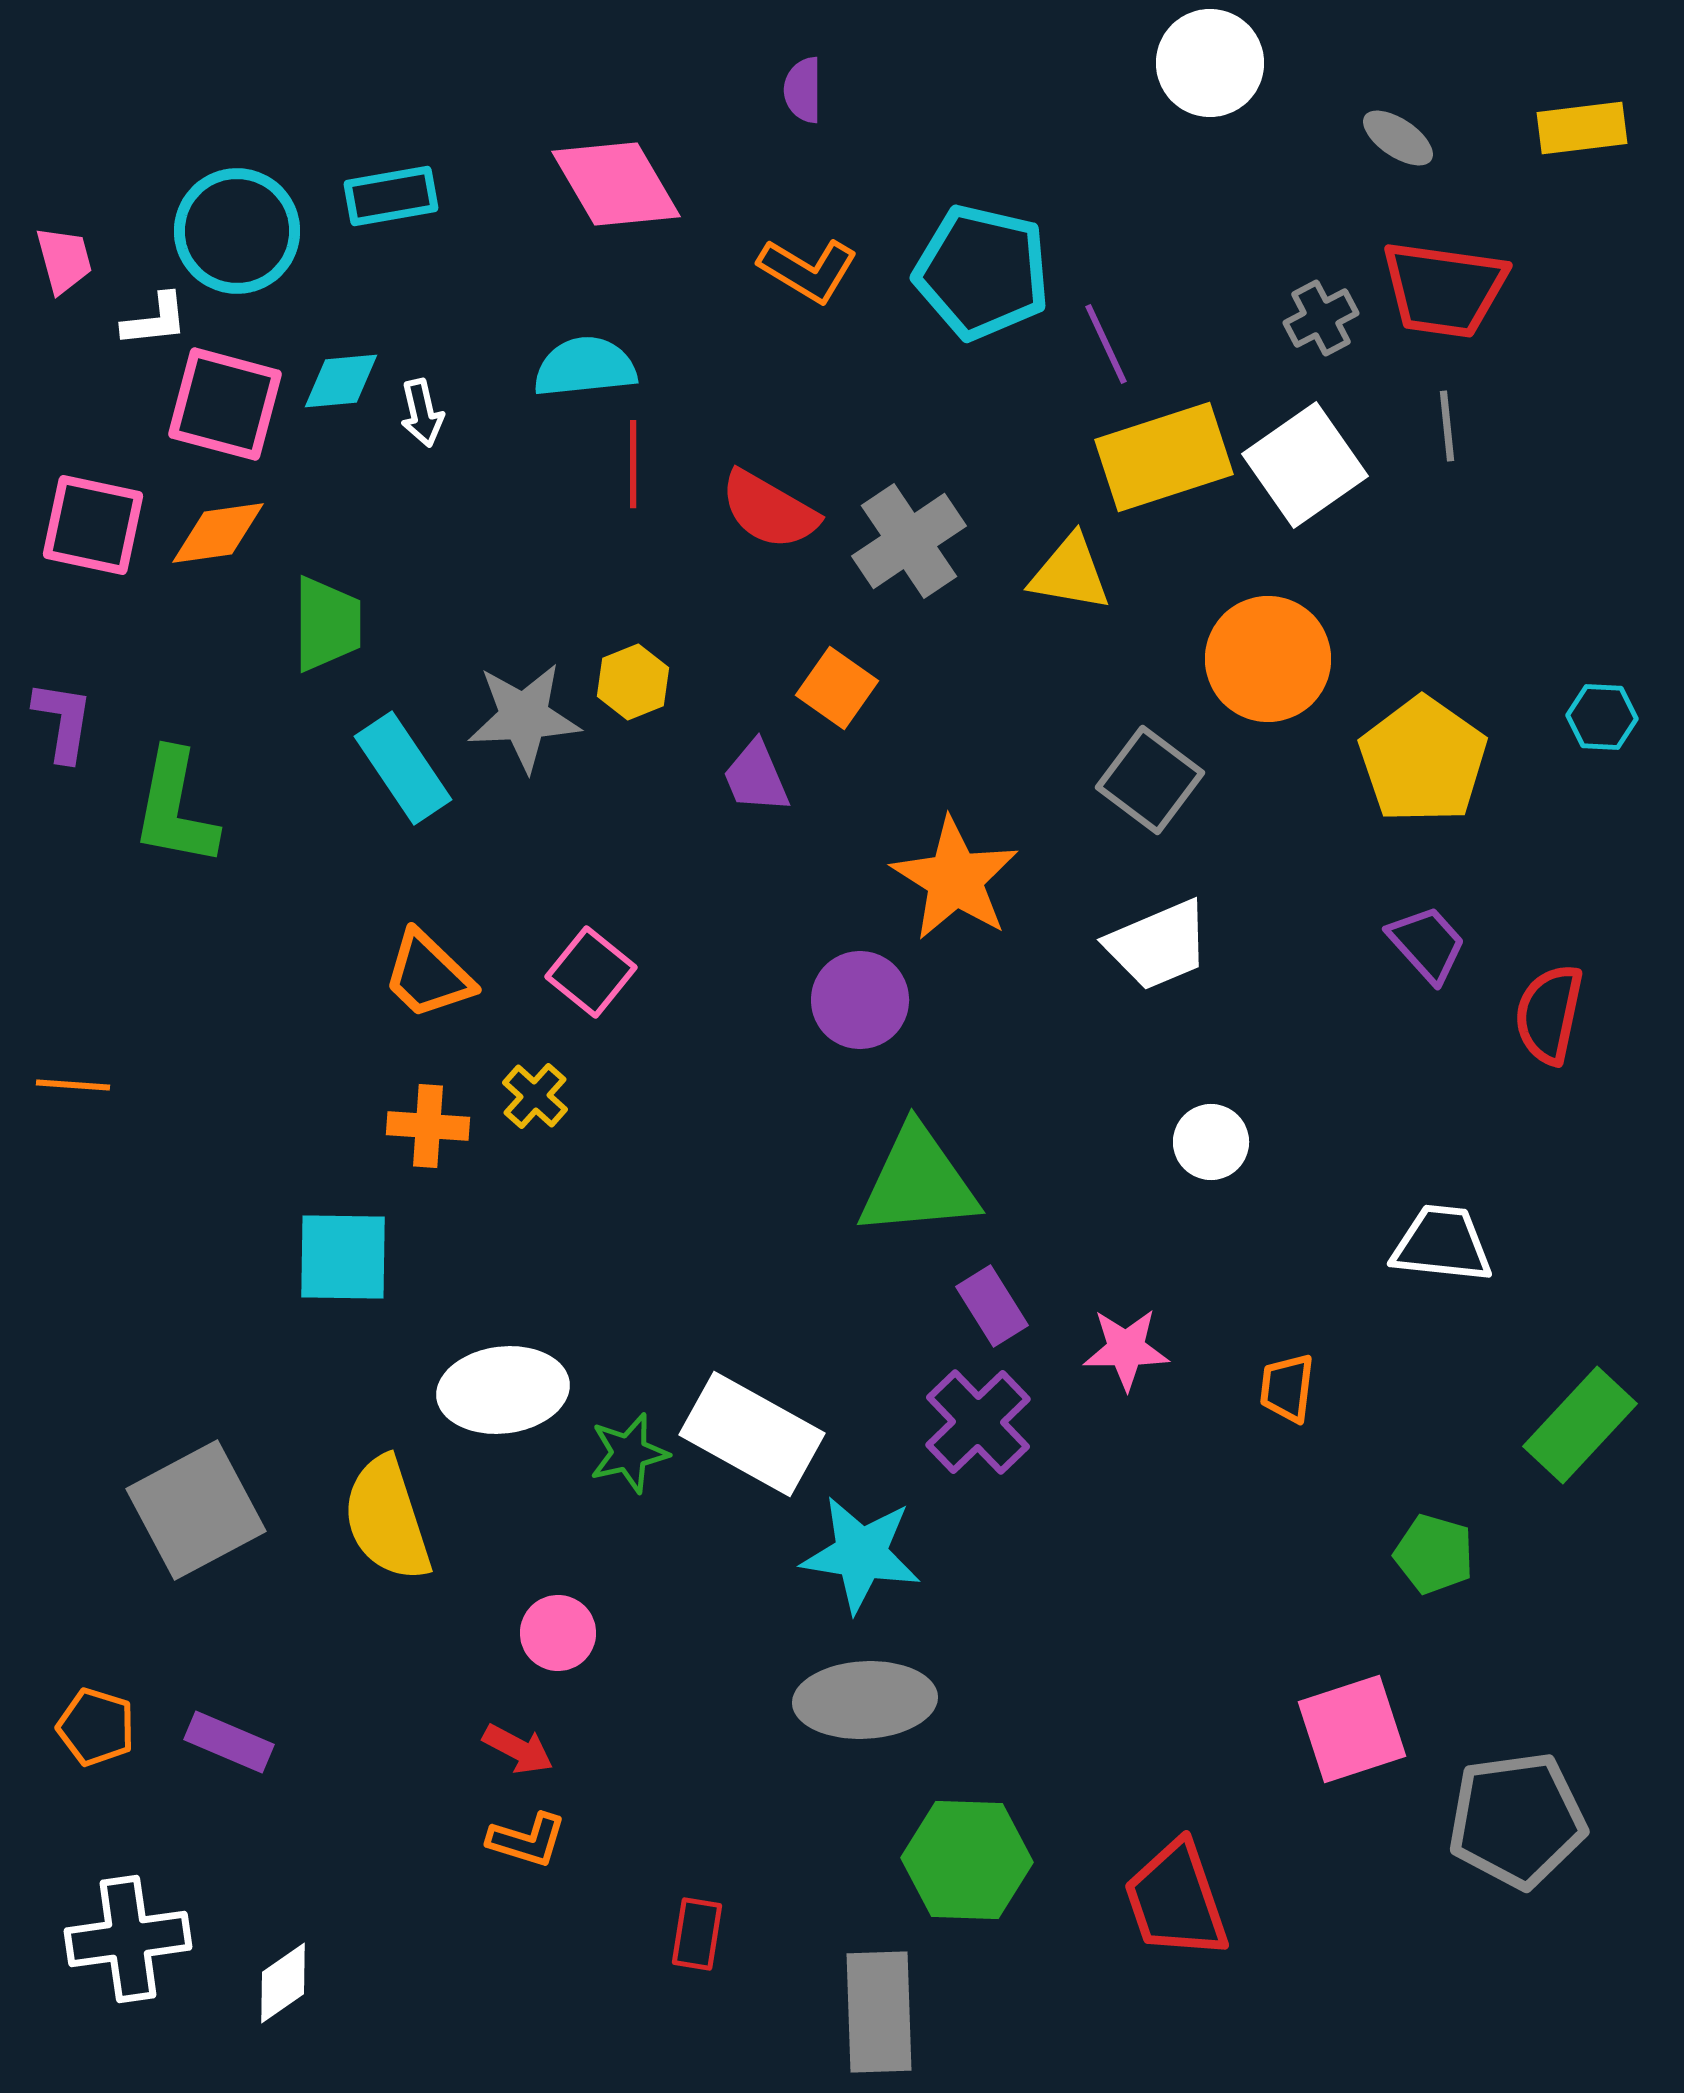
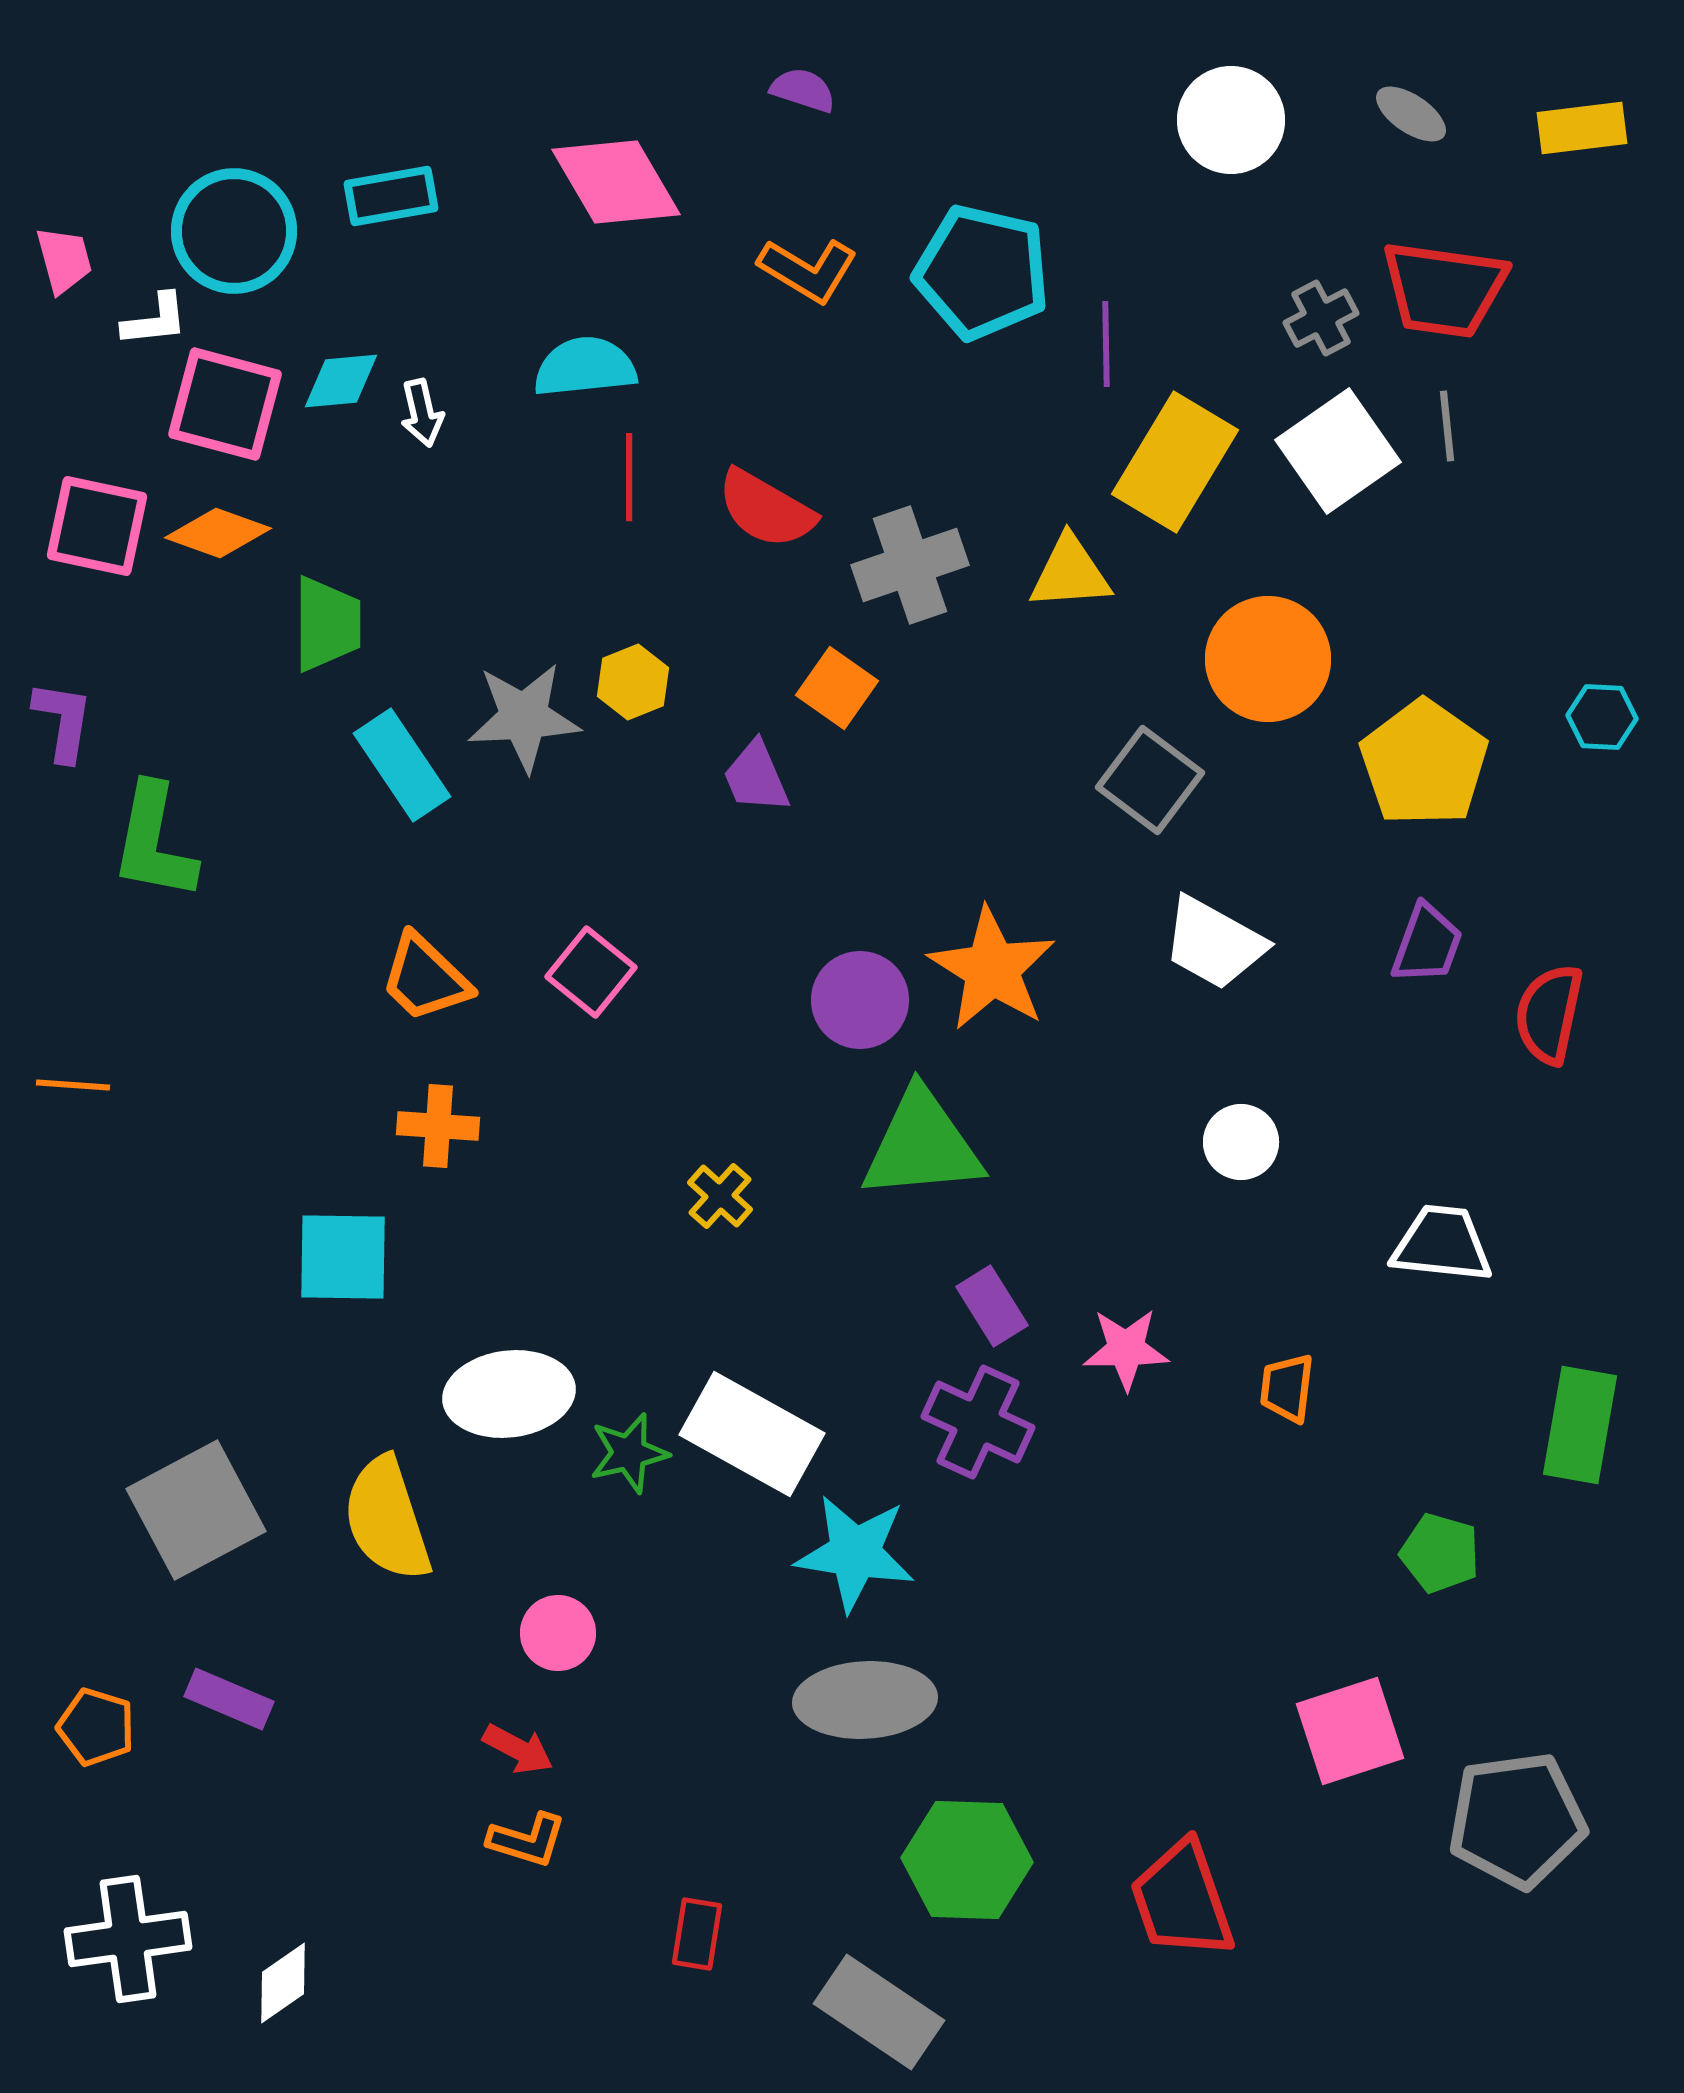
white circle at (1210, 63): moved 21 px right, 57 px down
purple semicircle at (803, 90): rotated 108 degrees clockwise
gray ellipse at (1398, 138): moved 13 px right, 24 px up
pink diamond at (616, 184): moved 2 px up
cyan circle at (237, 231): moved 3 px left
purple line at (1106, 344): rotated 24 degrees clockwise
yellow rectangle at (1164, 457): moved 11 px right, 5 px down; rotated 41 degrees counterclockwise
red line at (633, 464): moved 4 px left, 13 px down
white square at (1305, 465): moved 33 px right, 14 px up
red semicircle at (769, 510): moved 3 px left, 1 px up
pink square at (93, 525): moved 4 px right, 1 px down
orange diamond at (218, 533): rotated 28 degrees clockwise
gray cross at (909, 541): moved 1 px right, 24 px down; rotated 15 degrees clockwise
yellow triangle at (1070, 573): rotated 14 degrees counterclockwise
yellow pentagon at (1423, 760): moved 1 px right, 3 px down
cyan rectangle at (403, 768): moved 1 px left, 3 px up
green L-shape at (175, 808): moved 21 px left, 34 px down
orange star at (955, 879): moved 37 px right, 90 px down
purple trapezoid at (1427, 944): rotated 62 degrees clockwise
white trapezoid at (1158, 945): moved 56 px right, 2 px up; rotated 52 degrees clockwise
orange trapezoid at (428, 975): moved 3 px left, 3 px down
yellow cross at (535, 1096): moved 185 px right, 100 px down
orange cross at (428, 1126): moved 10 px right
white circle at (1211, 1142): moved 30 px right
green triangle at (918, 1182): moved 4 px right, 37 px up
white ellipse at (503, 1390): moved 6 px right, 4 px down
purple cross at (978, 1422): rotated 21 degrees counterclockwise
green rectangle at (1580, 1425): rotated 33 degrees counterclockwise
cyan star at (861, 1554): moved 6 px left, 1 px up
green pentagon at (1434, 1554): moved 6 px right, 1 px up
pink square at (1352, 1729): moved 2 px left, 2 px down
purple rectangle at (229, 1742): moved 43 px up
red trapezoid at (1176, 1900): moved 6 px right
gray rectangle at (879, 2012): rotated 54 degrees counterclockwise
